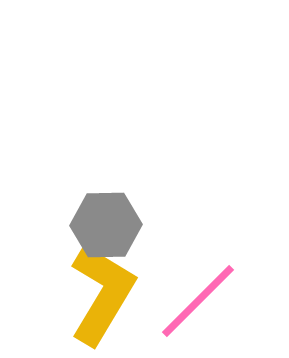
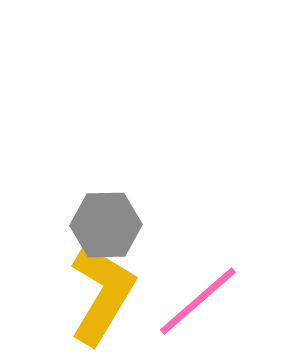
pink line: rotated 4 degrees clockwise
